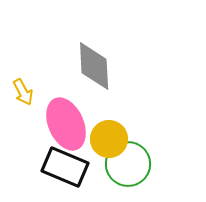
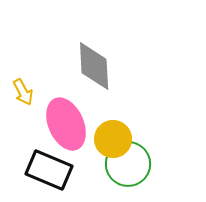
yellow circle: moved 4 px right
black rectangle: moved 16 px left, 3 px down
